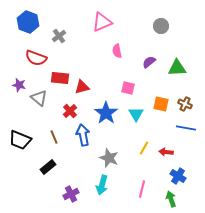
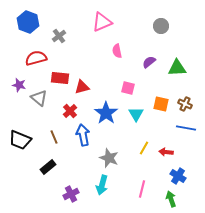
red semicircle: rotated 145 degrees clockwise
